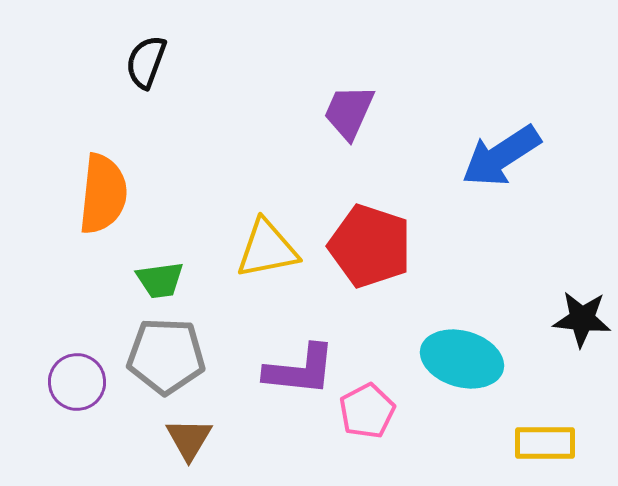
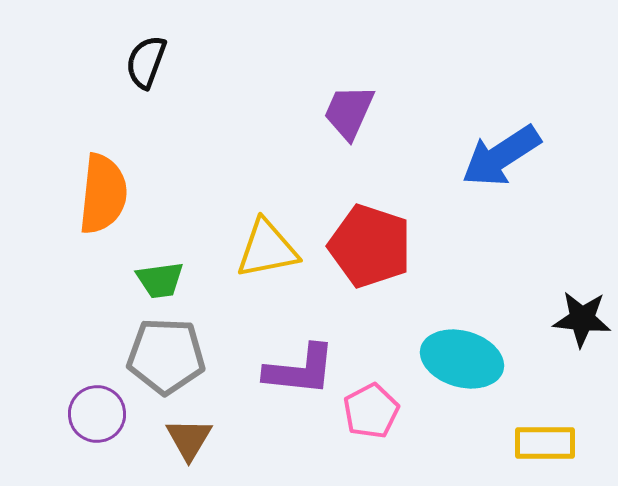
purple circle: moved 20 px right, 32 px down
pink pentagon: moved 4 px right
